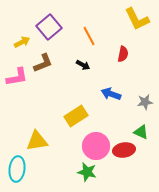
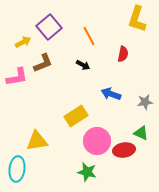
yellow L-shape: rotated 44 degrees clockwise
yellow arrow: moved 1 px right
green triangle: moved 1 px down
pink circle: moved 1 px right, 5 px up
